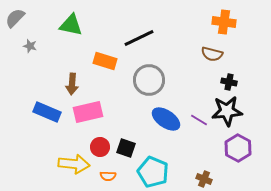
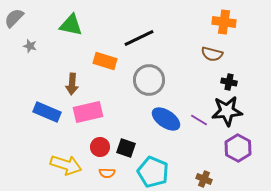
gray semicircle: moved 1 px left
yellow arrow: moved 8 px left, 1 px down; rotated 12 degrees clockwise
orange semicircle: moved 1 px left, 3 px up
